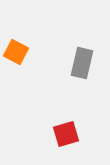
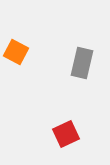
red square: rotated 8 degrees counterclockwise
